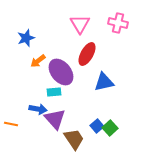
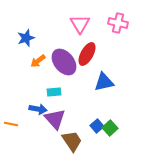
purple ellipse: moved 3 px right, 10 px up
brown trapezoid: moved 2 px left, 2 px down
